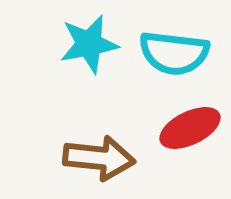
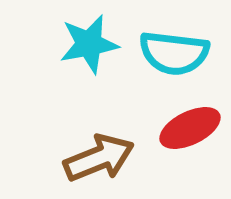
brown arrow: rotated 28 degrees counterclockwise
